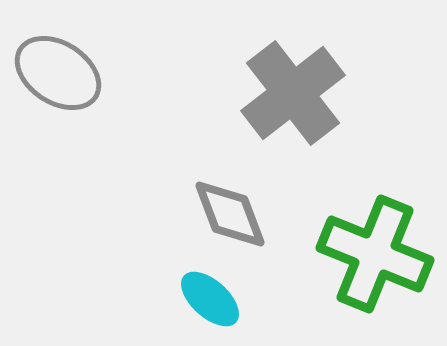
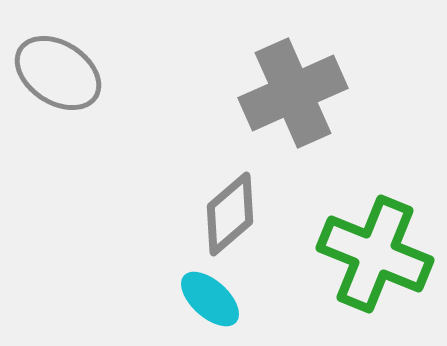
gray cross: rotated 14 degrees clockwise
gray diamond: rotated 70 degrees clockwise
